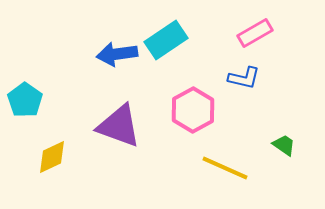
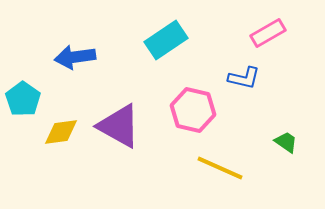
pink rectangle: moved 13 px right
blue arrow: moved 42 px left, 3 px down
cyan pentagon: moved 2 px left, 1 px up
pink hexagon: rotated 18 degrees counterclockwise
purple triangle: rotated 9 degrees clockwise
green trapezoid: moved 2 px right, 3 px up
yellow diamond: moved 9 px right, 25 px up; rotated 18 degrees clockwise
yellow line: moved 5 px left
